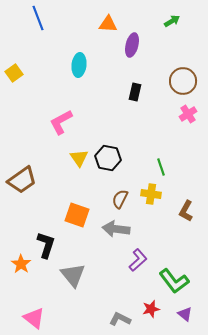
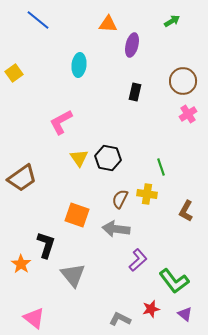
blue line: moved 2 px down; rotated 30 degrees counterclockwise
brown trapezoid: moved 2 px up
yellow cross: moved 4 px left
